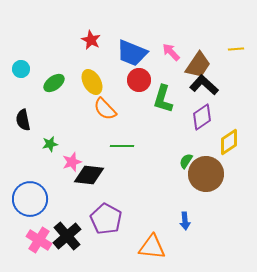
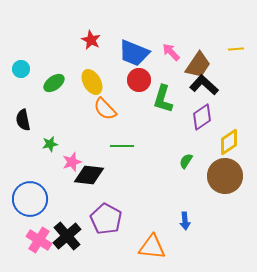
blue trapezoid: moved 2 px right
brown circle: moved 19 px right, 2 px down
